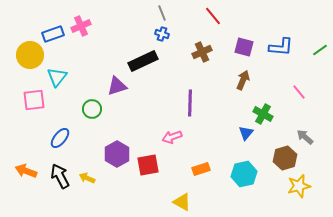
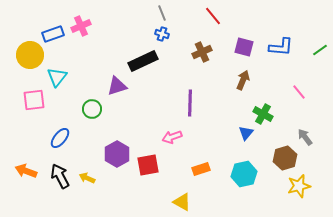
gray arrow: rotated 12 degrees clockwise
